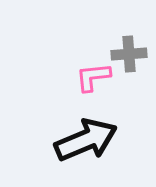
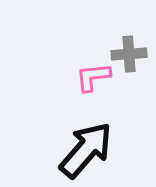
black arrow: moved 10 px down; rotated 26 degrees counterclockwise
